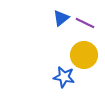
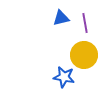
blue triangle: rotated 24 degrees clockwise
purple line: rotated 54 degrees clockwise
